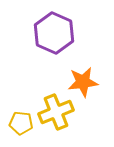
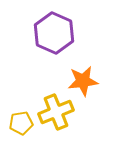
orange star: moved 1 px up
yellow pentagon: rotated 15 degrees counterclockwise
